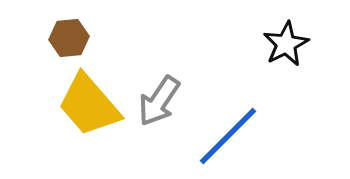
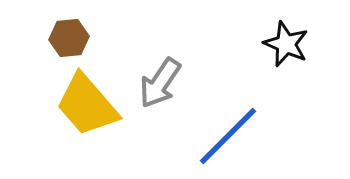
black star: rotated 21 degrees counterclockwise
gray arrow: moved 1 px right, 18 px up
yellow trapezoid: moved 2 px left
